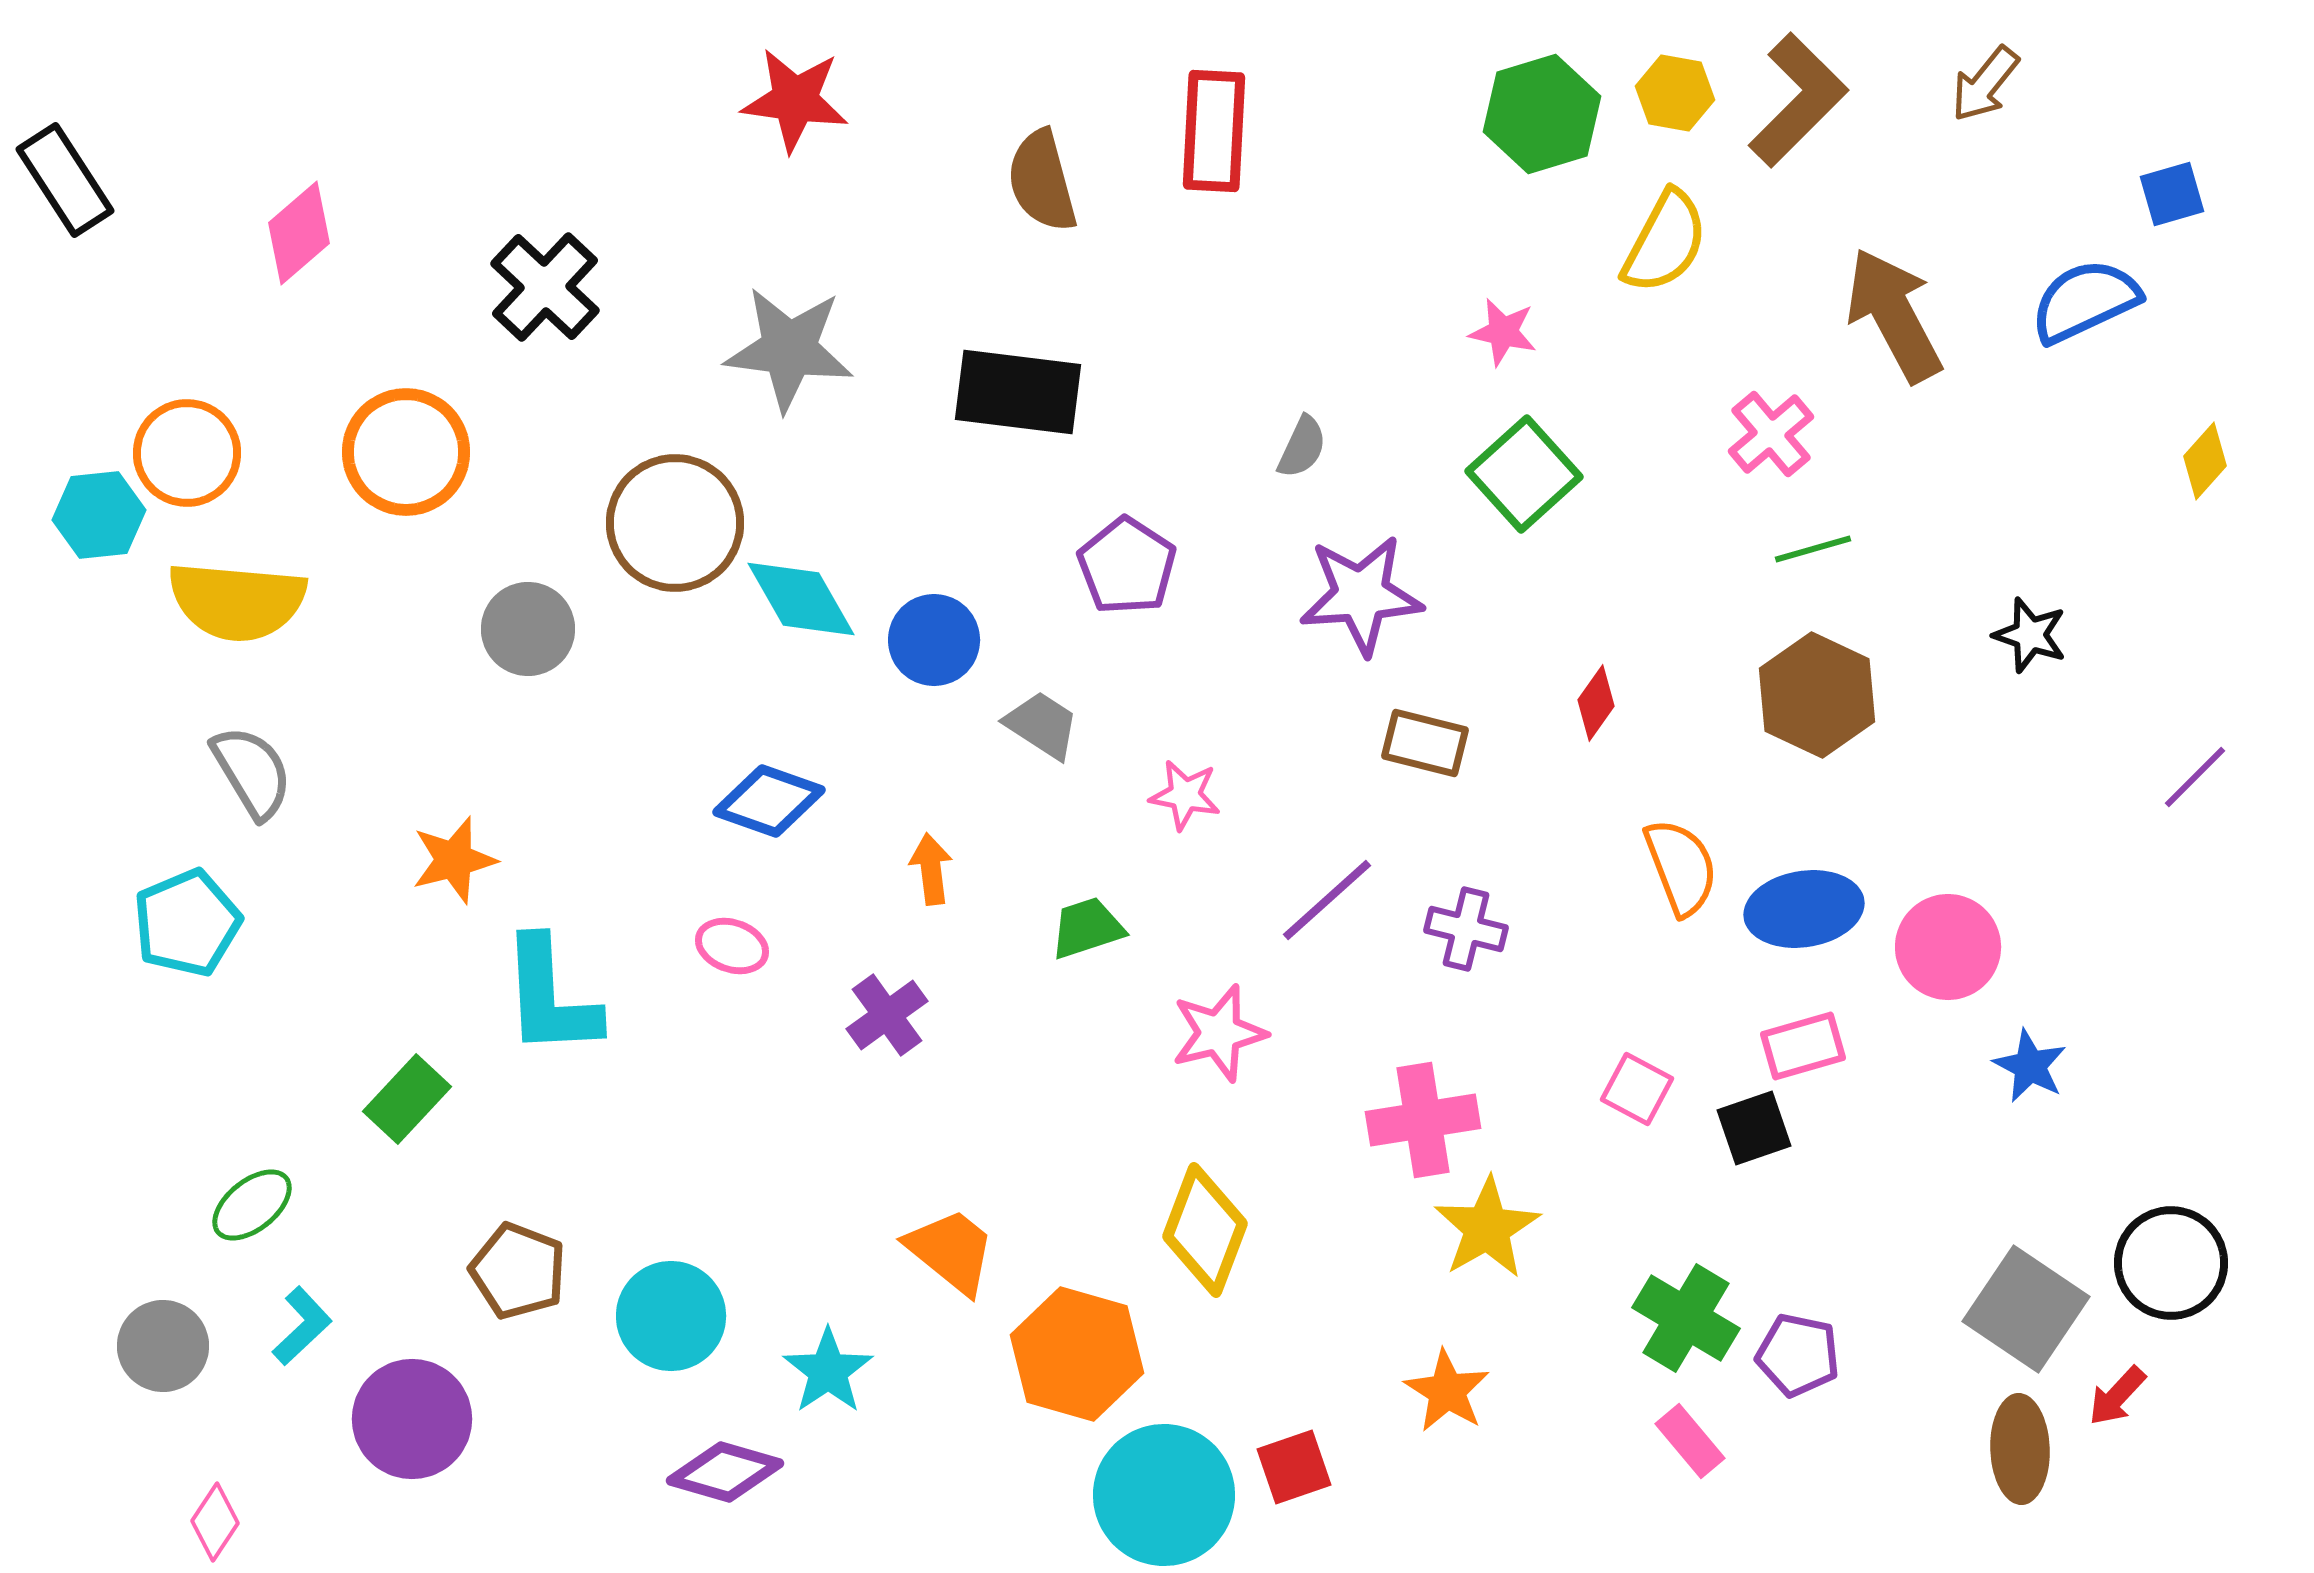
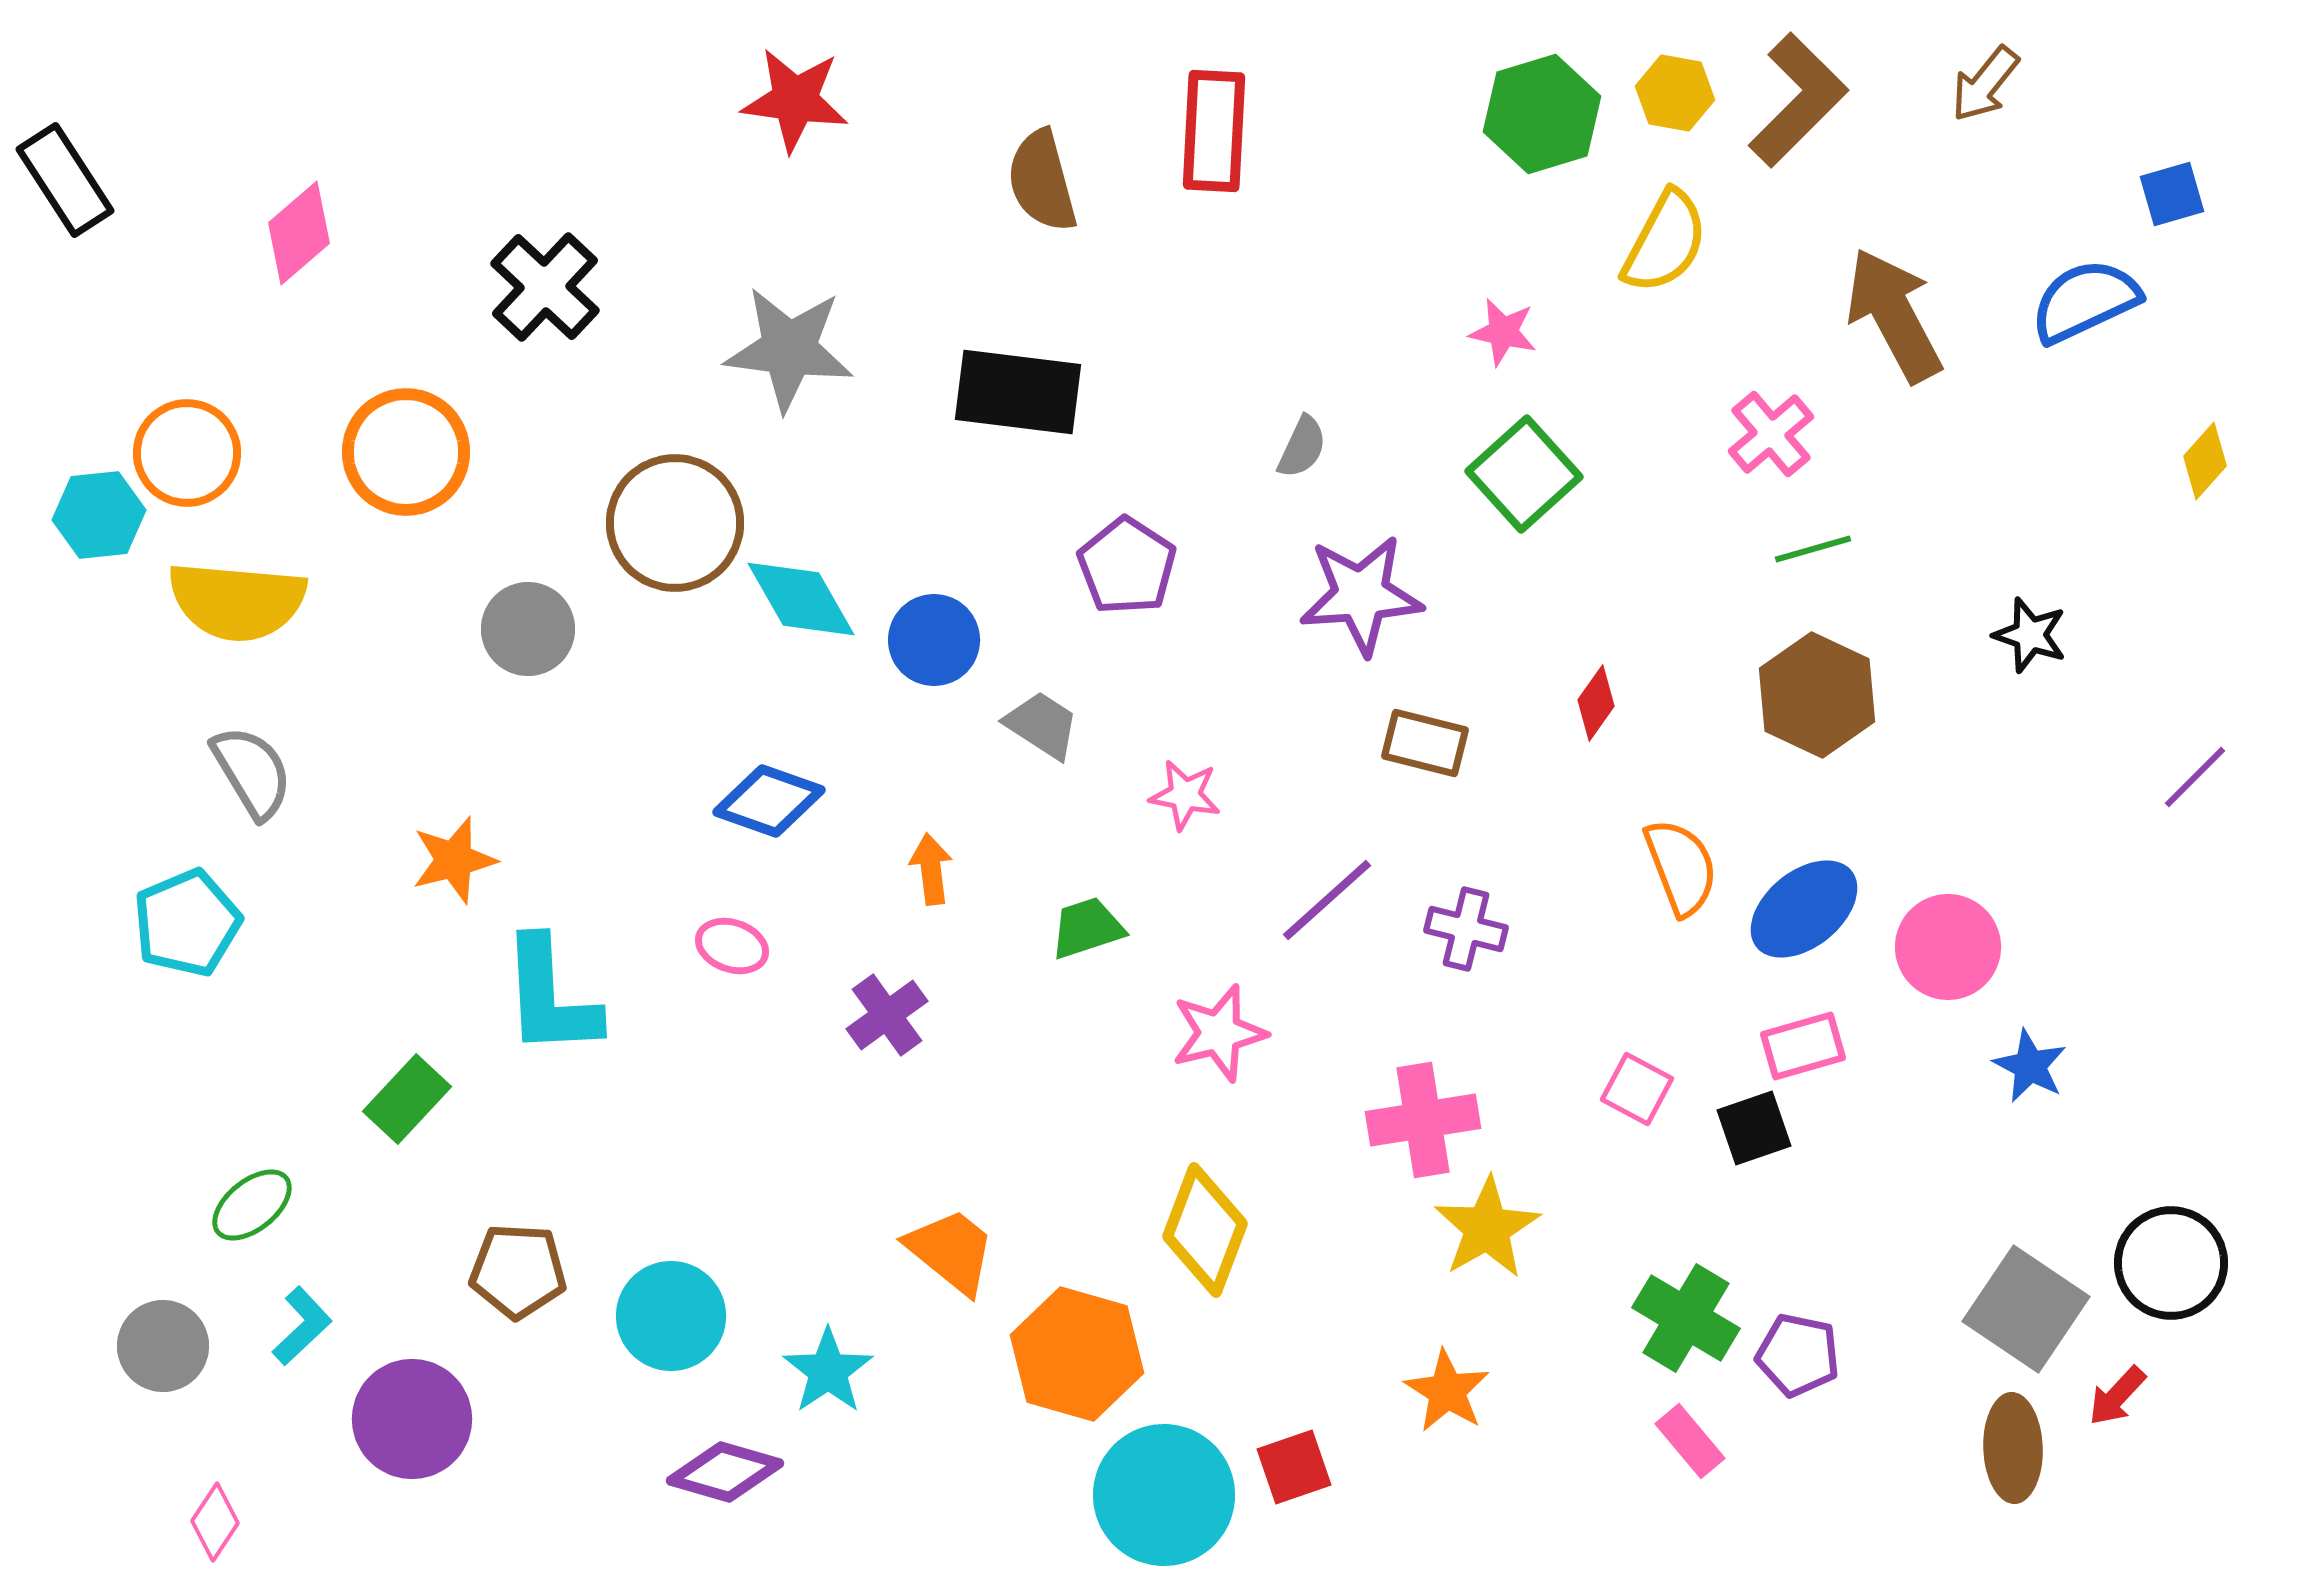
blue ellipse at (1804, 909): rotated 30 degrees counterclockwise
brown pentagon at (518, 1271): rotated 18 degrees counterclockwise
brown ellipse at (2020, 1449): moved 7 px left, 1 px up
